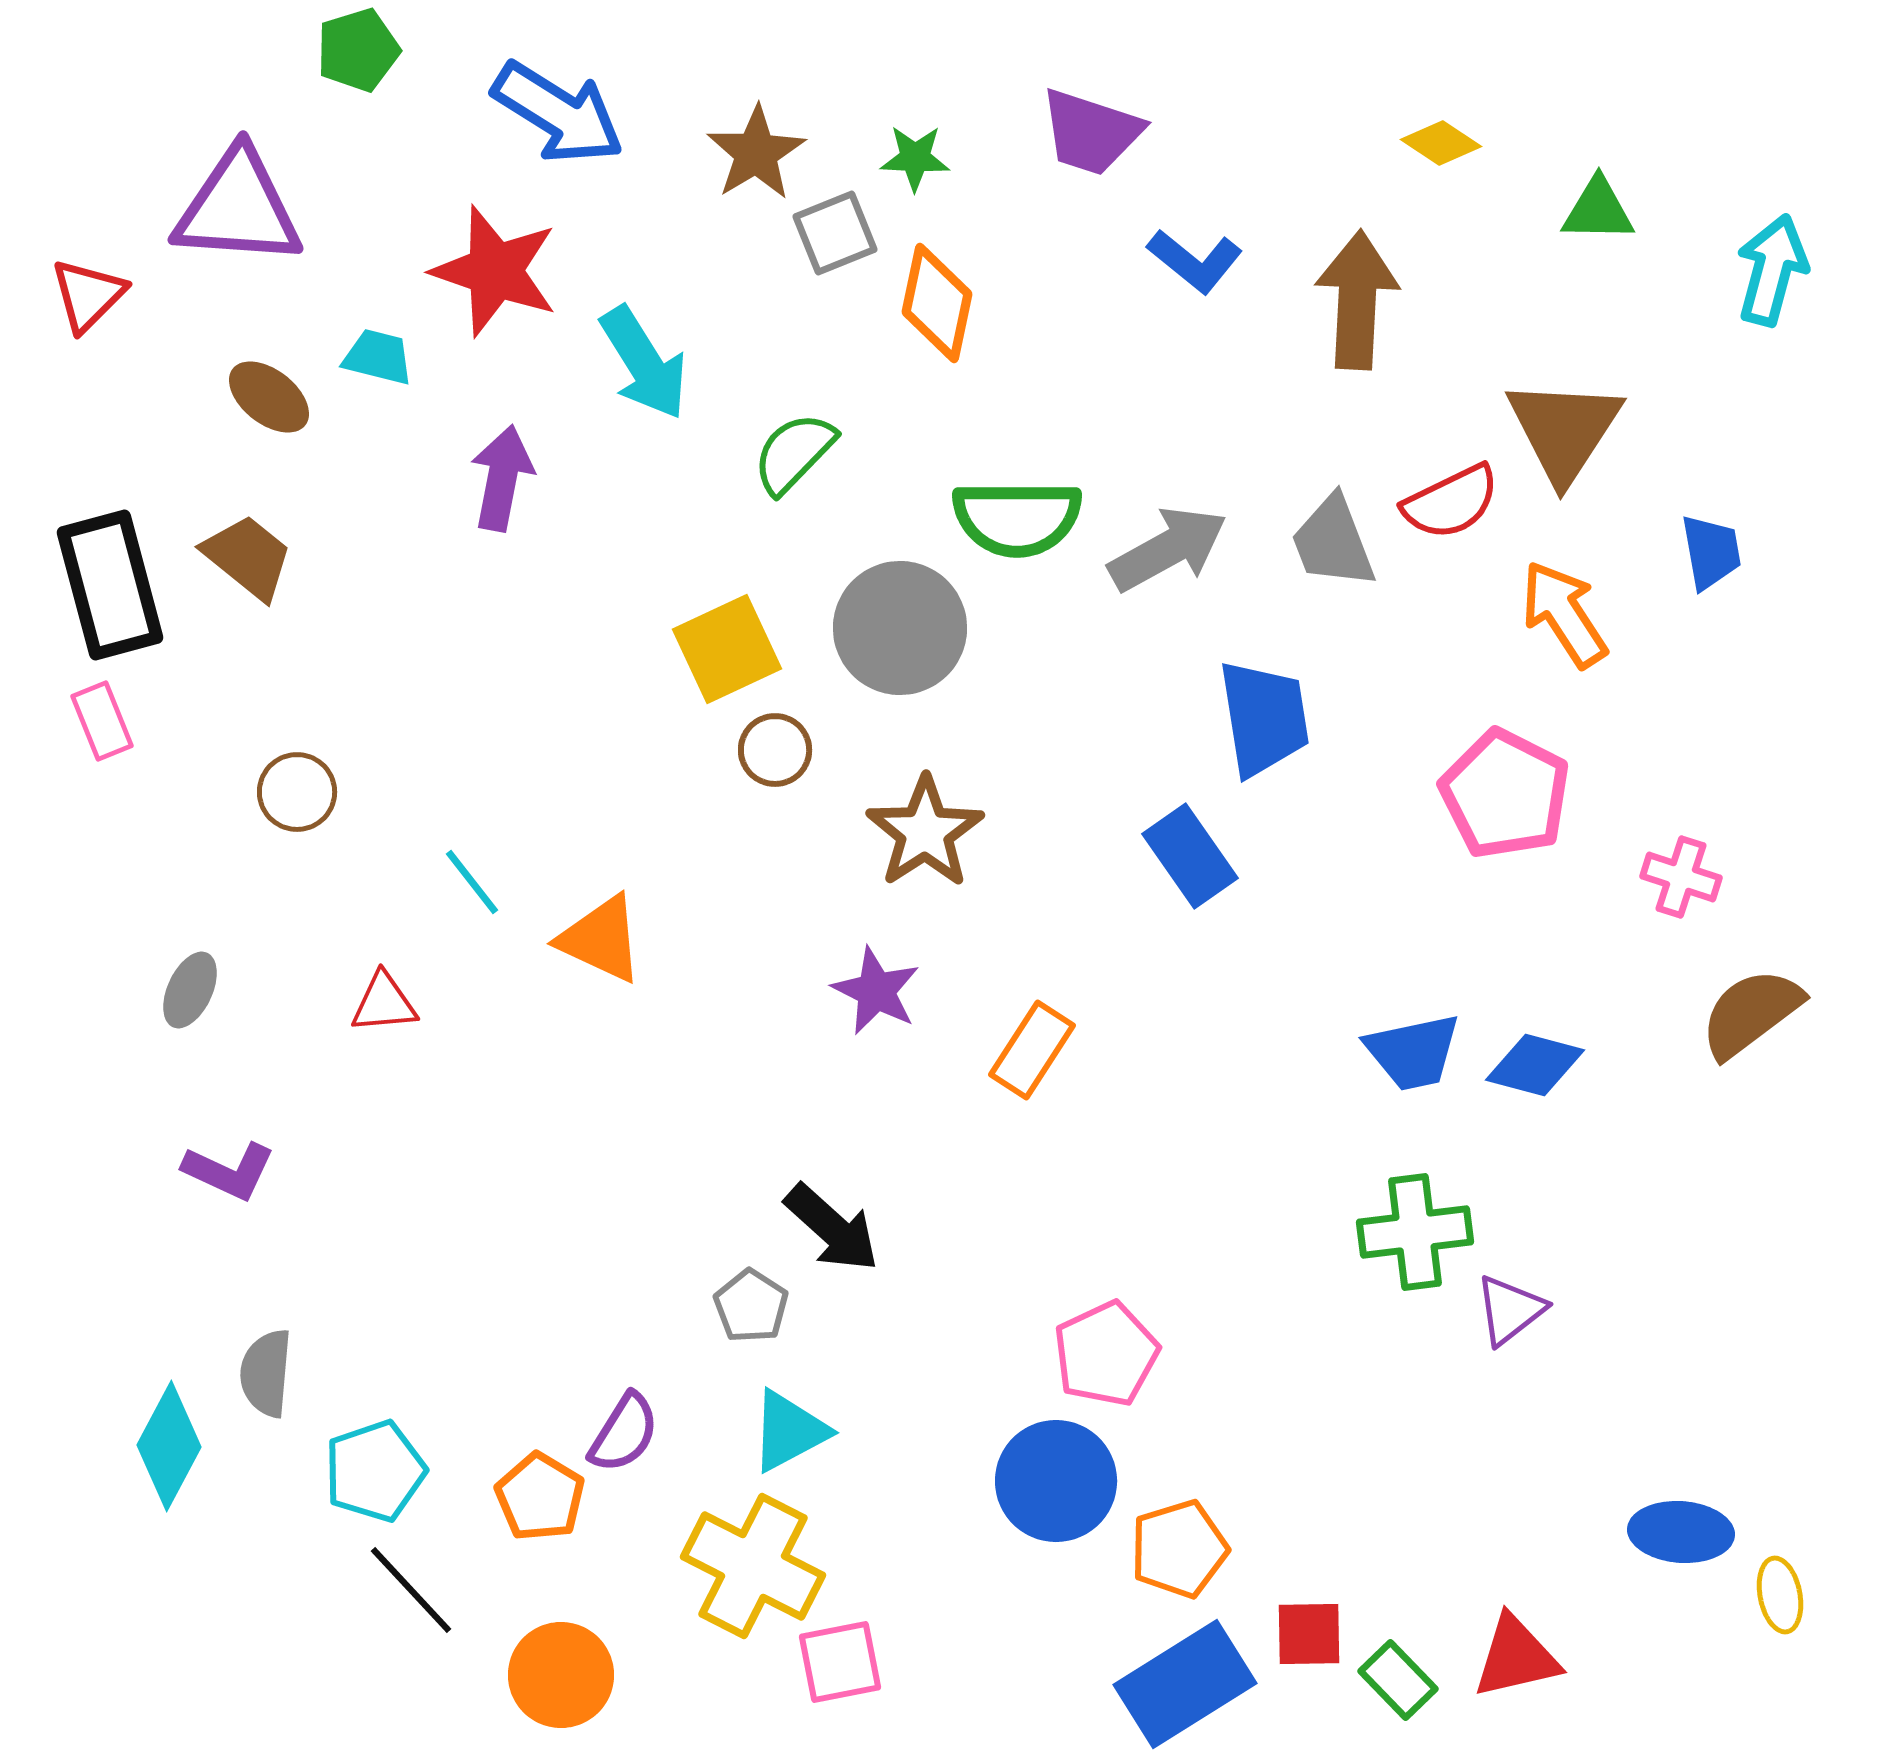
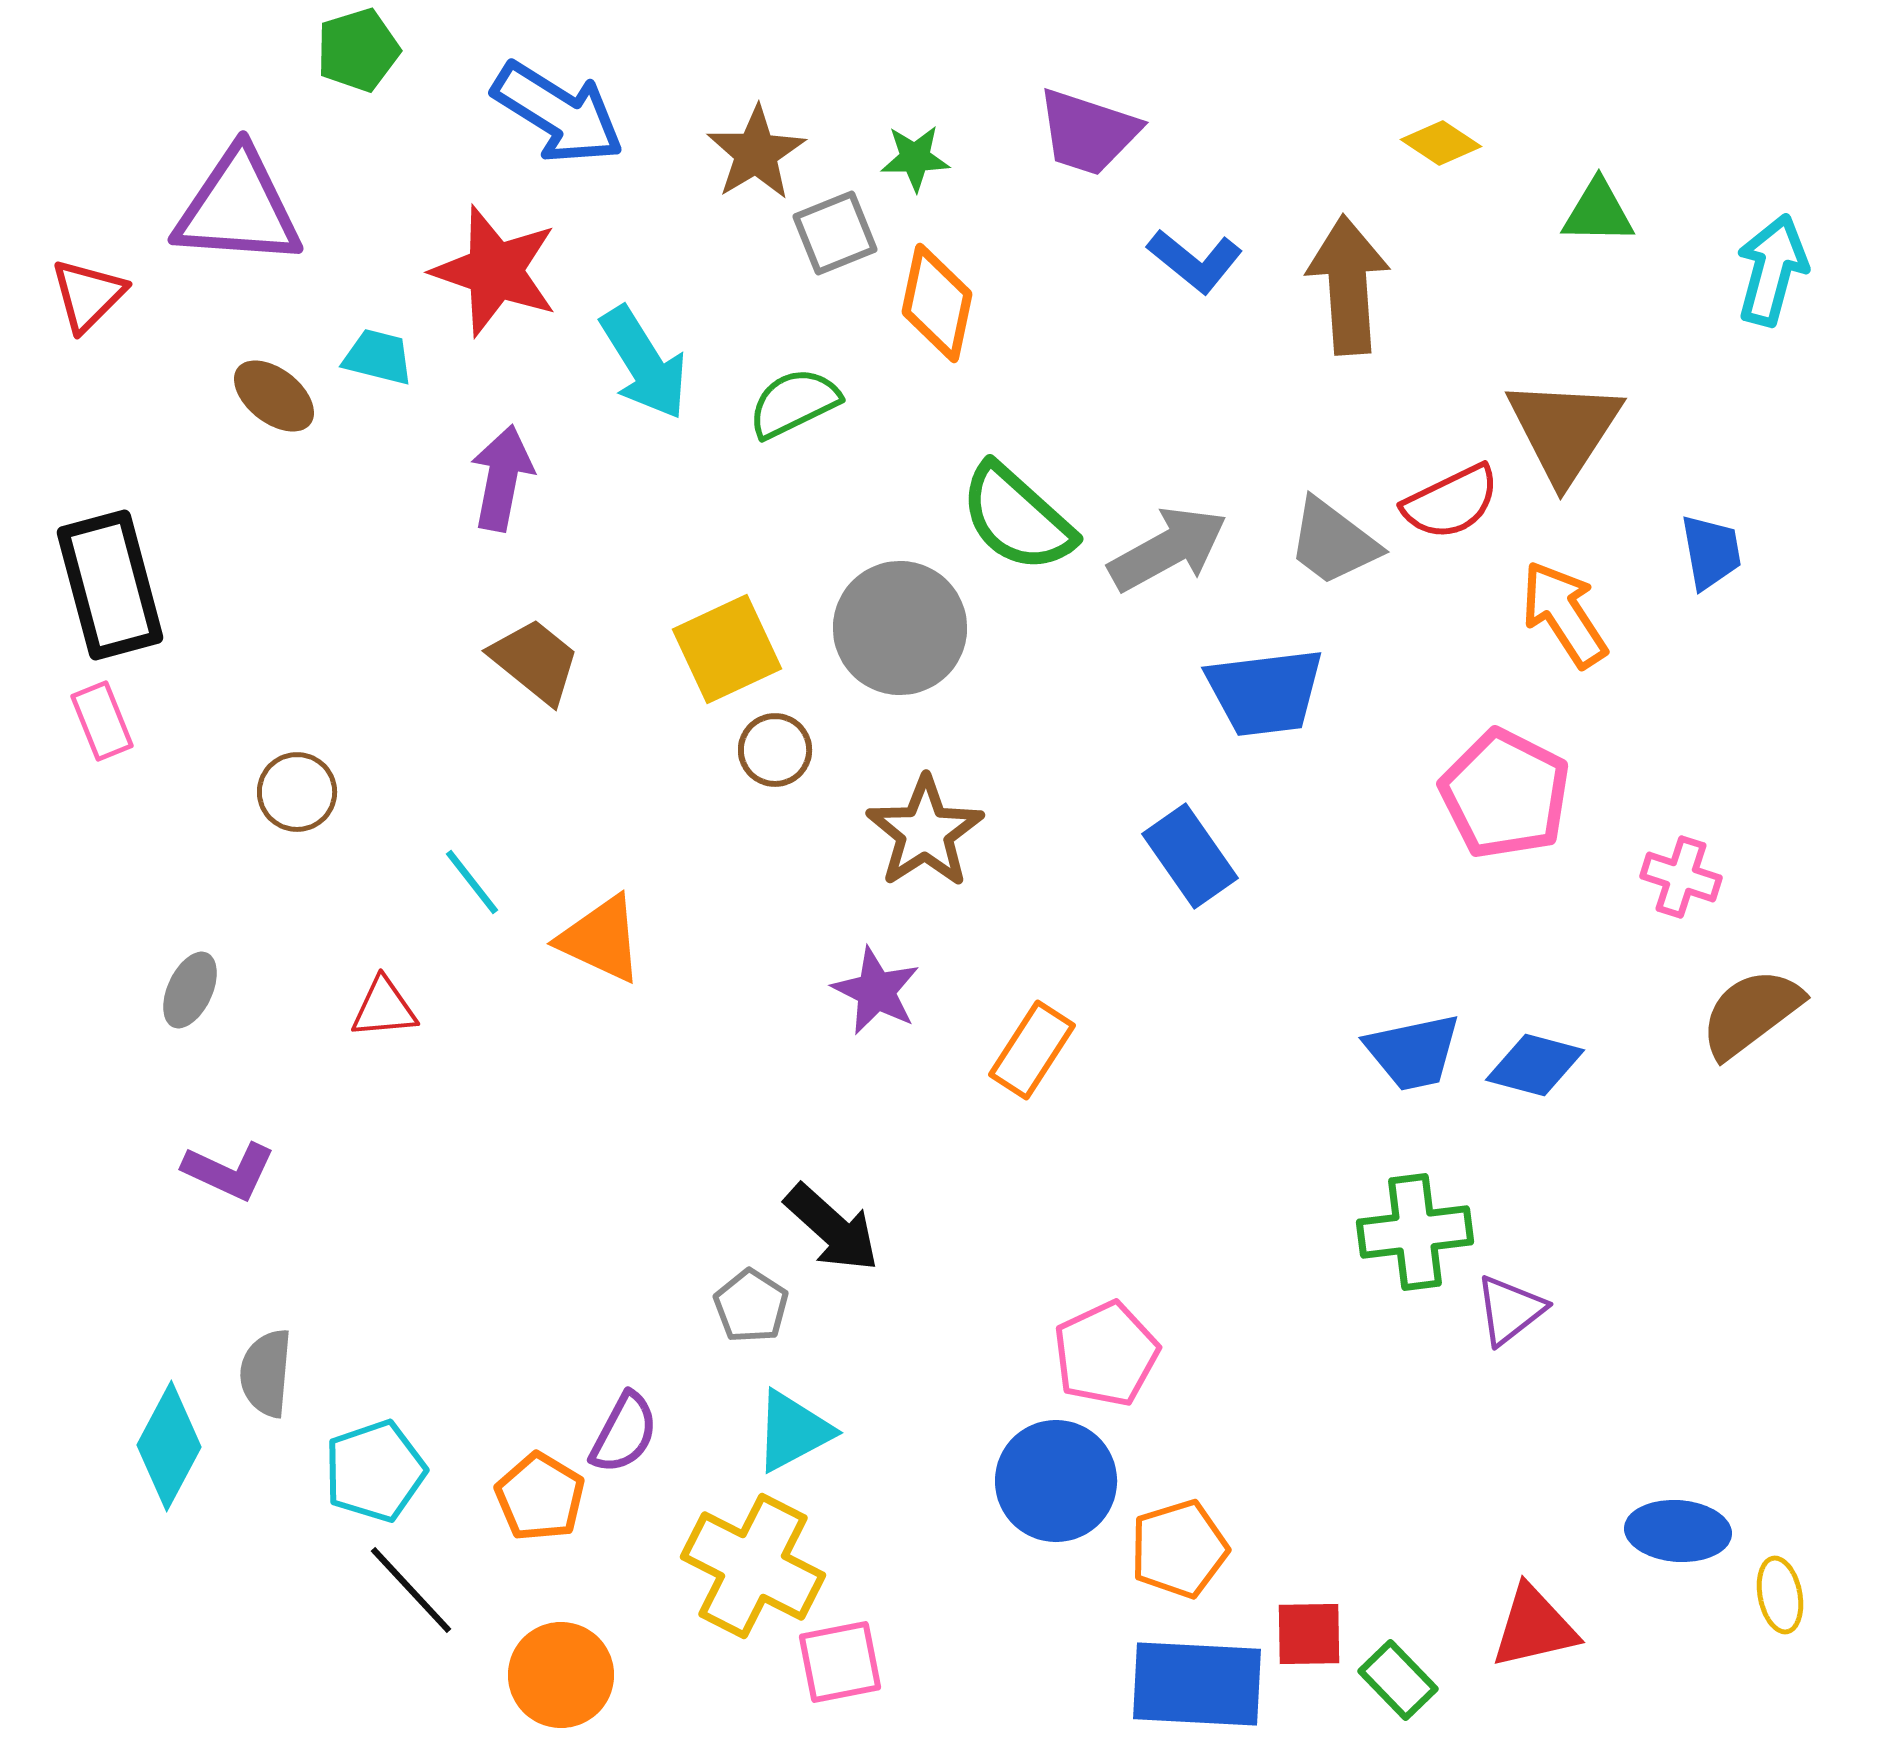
purple trapezoid at (1091, 132): moved 3 px left
green star at (915, 158): rotated 4 degrees counterclockwise
green triangle at (1598, 210): moved 2 px down
brown arrow at (1357, 300): moved 9 px left, 15 px up; rotated 7 degrees counterclockwise
brown ellipse at (269, 397): moved 5 px right, 1 px up
green semicircle at (794, 453): moved 50 px up; rotated 20 degrees clockwise
green semicircle at (1017, 518): rotated 42 degrees clockwise
gray trapezoid at (1333, 542): rotated 32 degrees counterclockwise
brown trapezoid at (248, 557): moved 287 px right, 104 px down
blue trapezoid at (1264, 718): moved 1 px right, 26 px up; rotated 92 degrees clockwise
red triangle at (384, 1003): moved 5 px down
cyan triangle at (789, 1431): moved 4 px right
purple semicircle at (624, 1433): rotated 4 degrees counterclockwise
blue ellipse at (1681, 1532): moved 3 px left, 1 px up
red triangle at (1516, 1657): moved 18 px right, 30 px up
blue rectangle at (1185, 1684): moved 12 px right; rotated 35 degrees clockwise
